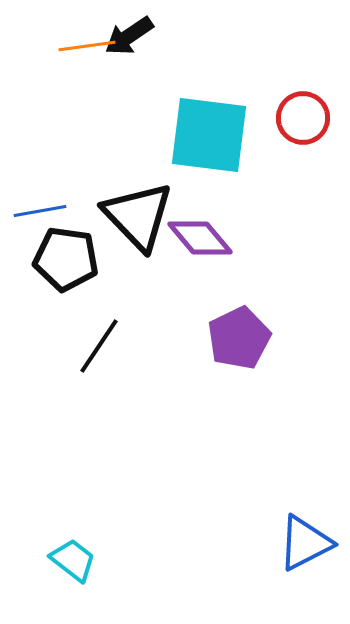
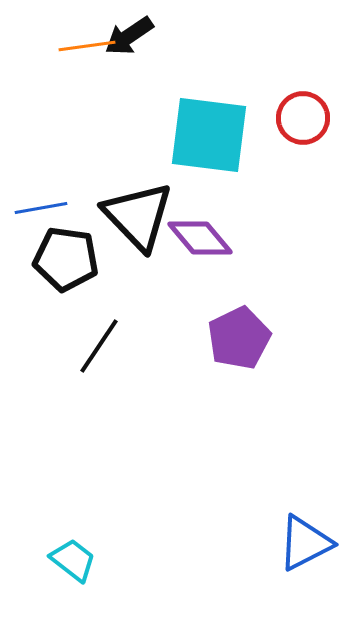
blue line: moved 1 px right, 3 px up
